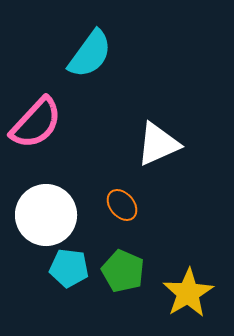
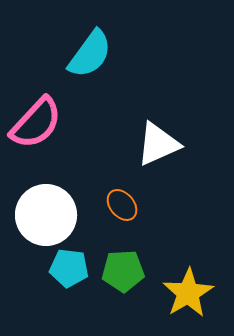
green pentagon: rotated 27 degrees counterclockwise
